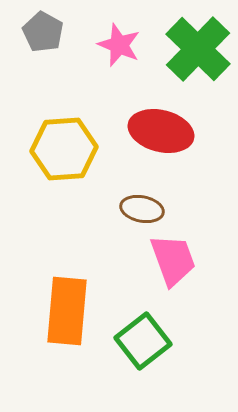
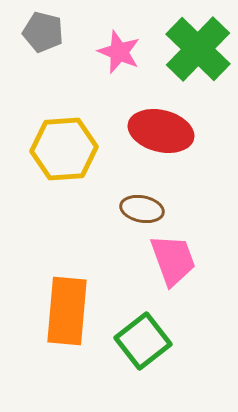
gray pentagon: rotated 15 degrees counterclockwise
pink star: moved 7 px down
